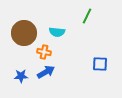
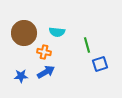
green line: moved 29 px down; rotated 42 degrees counterclockwise
blue square: rotated 21 degrees counterclockwise
